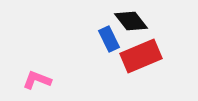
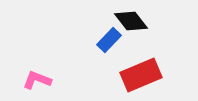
blue rectangle: moved 1 px down; rotated 70 degrees clockwise
red rectangle: moved 19 px down
